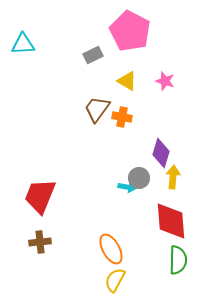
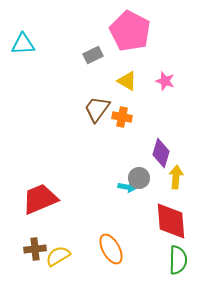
yellow arrow: moved 3 px right
red trapezoid: moved 3 px down; rotated 45 degrees clockwise
brown cross: moved 5 px left, 7 px down
yellow semicircle: moved 57 px left, 24 px up; rotated 30 degrees clockwise
